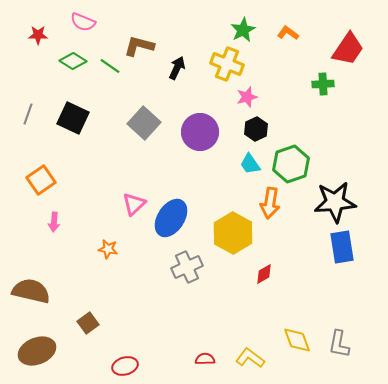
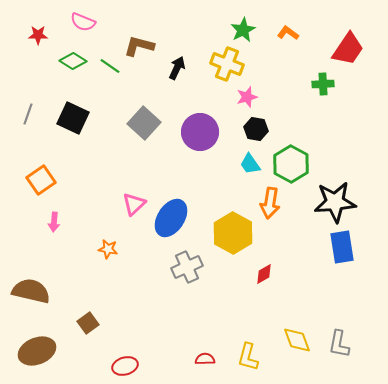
black hexagon: rotated 25 degrees counterclockwise
green hexagon: rotated 12 degrees counterclockwise
yellow L-shape: moved 2 px left, 1 px up; rotated 112 degrees counterclockwise
